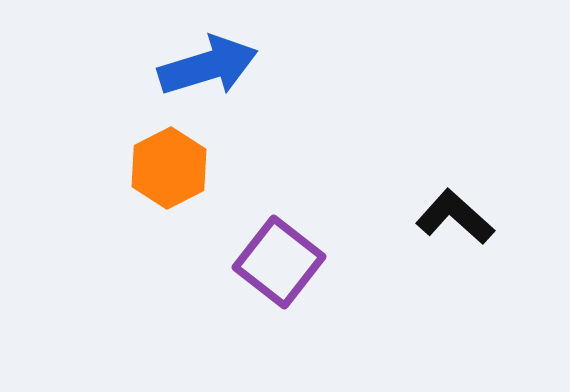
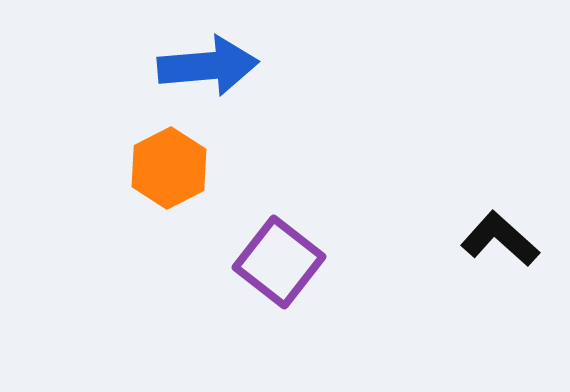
blue arrow: rotated 12 degrees clockwise
black L-shape: moved 45 px right, 22 px down
